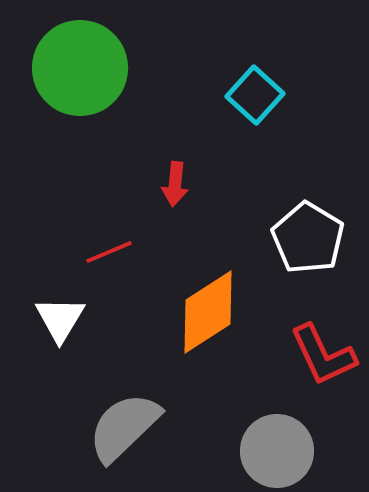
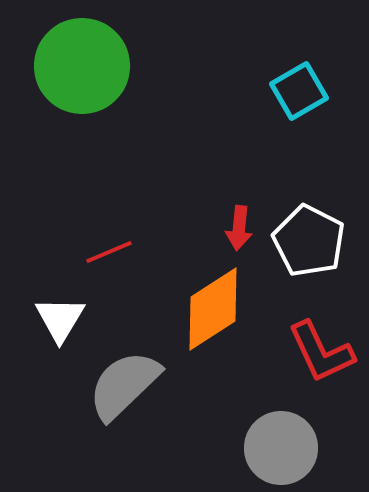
green circle: moved 2 px right, 2 px up
cyan square: moved 44 px right, 4 px up; rotated 18 degrees clockwise
red arrow: moved 64 px right, 44 px down
white pentagon: moved 1 px right, 3 px down; rotated 4 degrees counterclockwise
orange diamond: moved 5 px right, 3 px up
red L-shape: moved 2 px left, 3 px up
gray semicircle: moved 42 px up
gray circle: moved 4 px right, 3 px up
